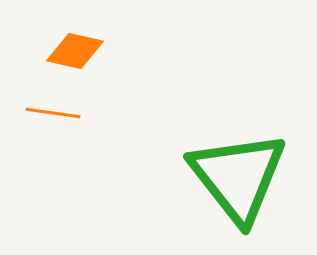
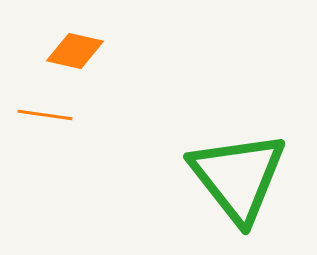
orange line: moved 8 px left, 2 px down
